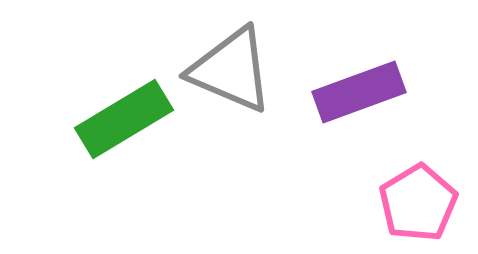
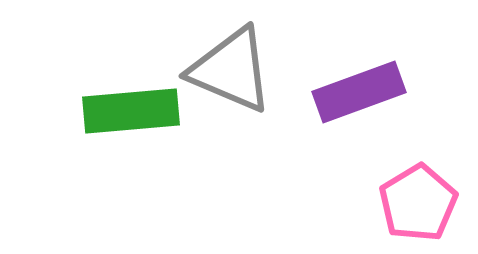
green rectangle: moved 7 px right, 8 px up; rotated 26 degrees clockwise
